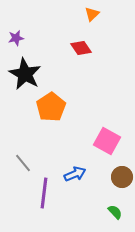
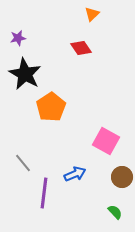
purple star: moved 2 px right
pink square: moved 1 px left
